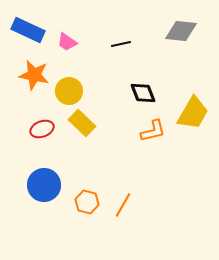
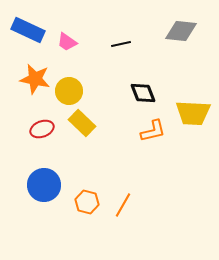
orange star: moved 1 px right, 4 px down
yellow trapezoid: rotated 63 degrees clockwise
